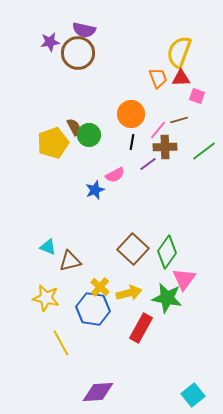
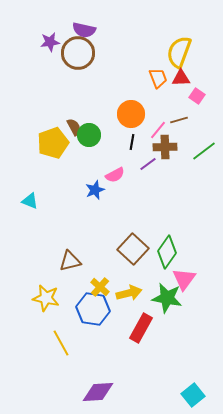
pink square: rotated 14 degrees clockwise
cyan triangle: moved 18 px left, 46 px up
